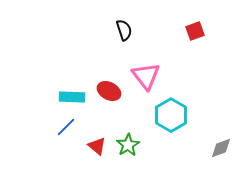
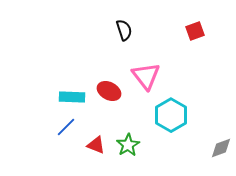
red triangle: moved 1 px left, 1 px up; rotated 18 degrees counterclockwise
